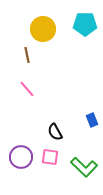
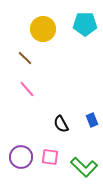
brown line: moved 2 px left, 3 px down; rotated 35 degrees counterclockwise
black semicircle: moved 6 px right, 8 px up
